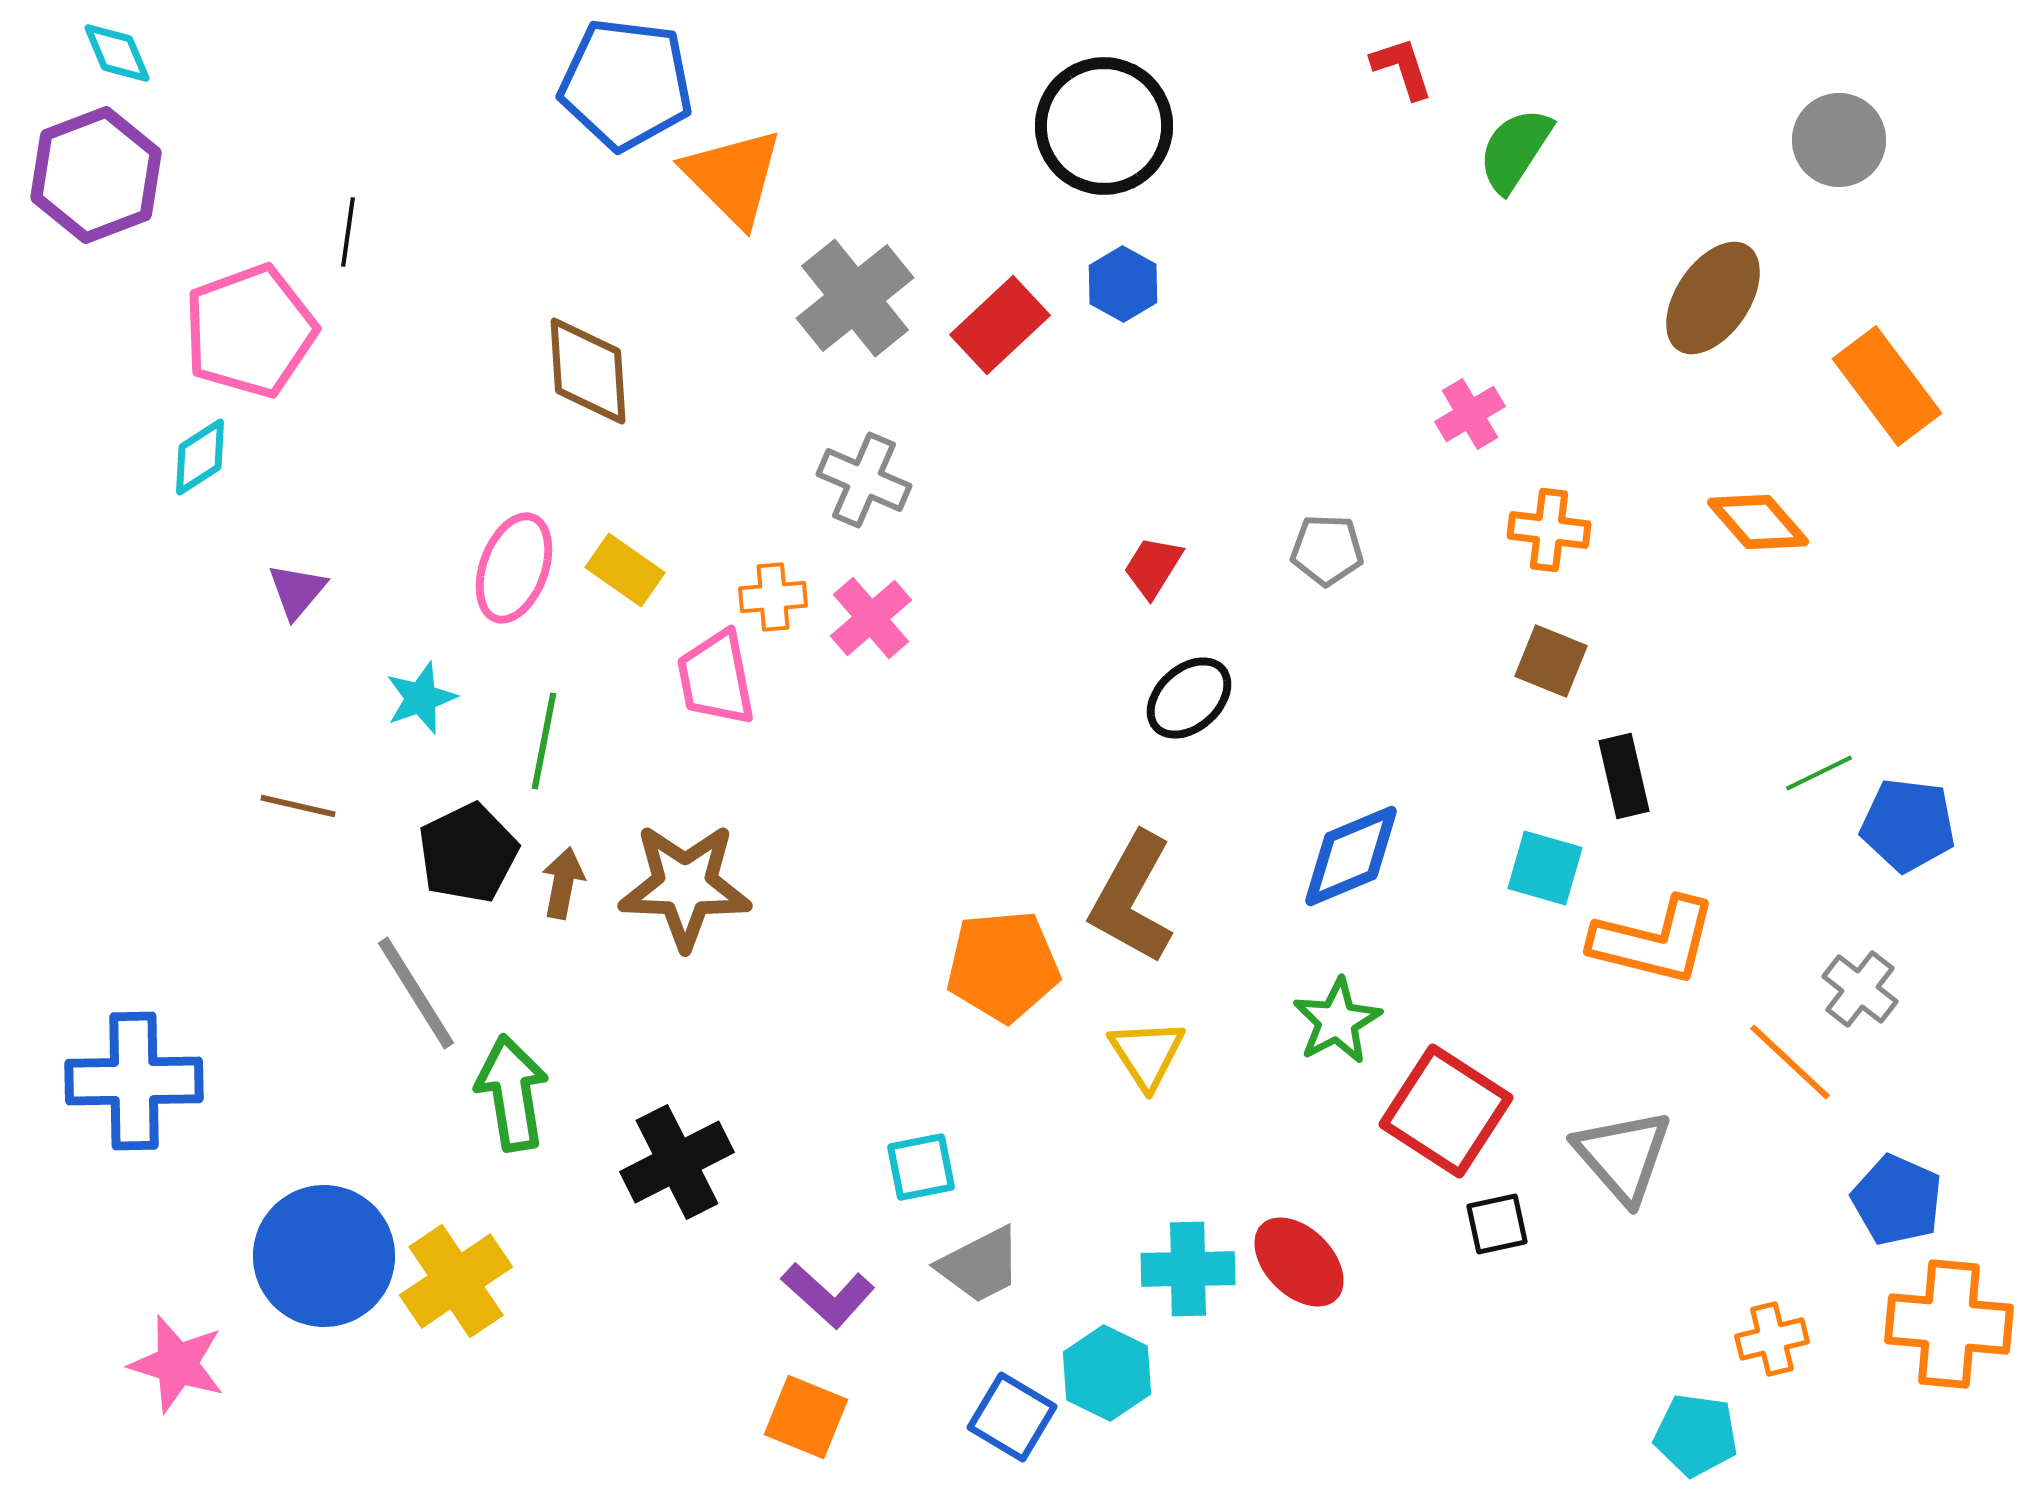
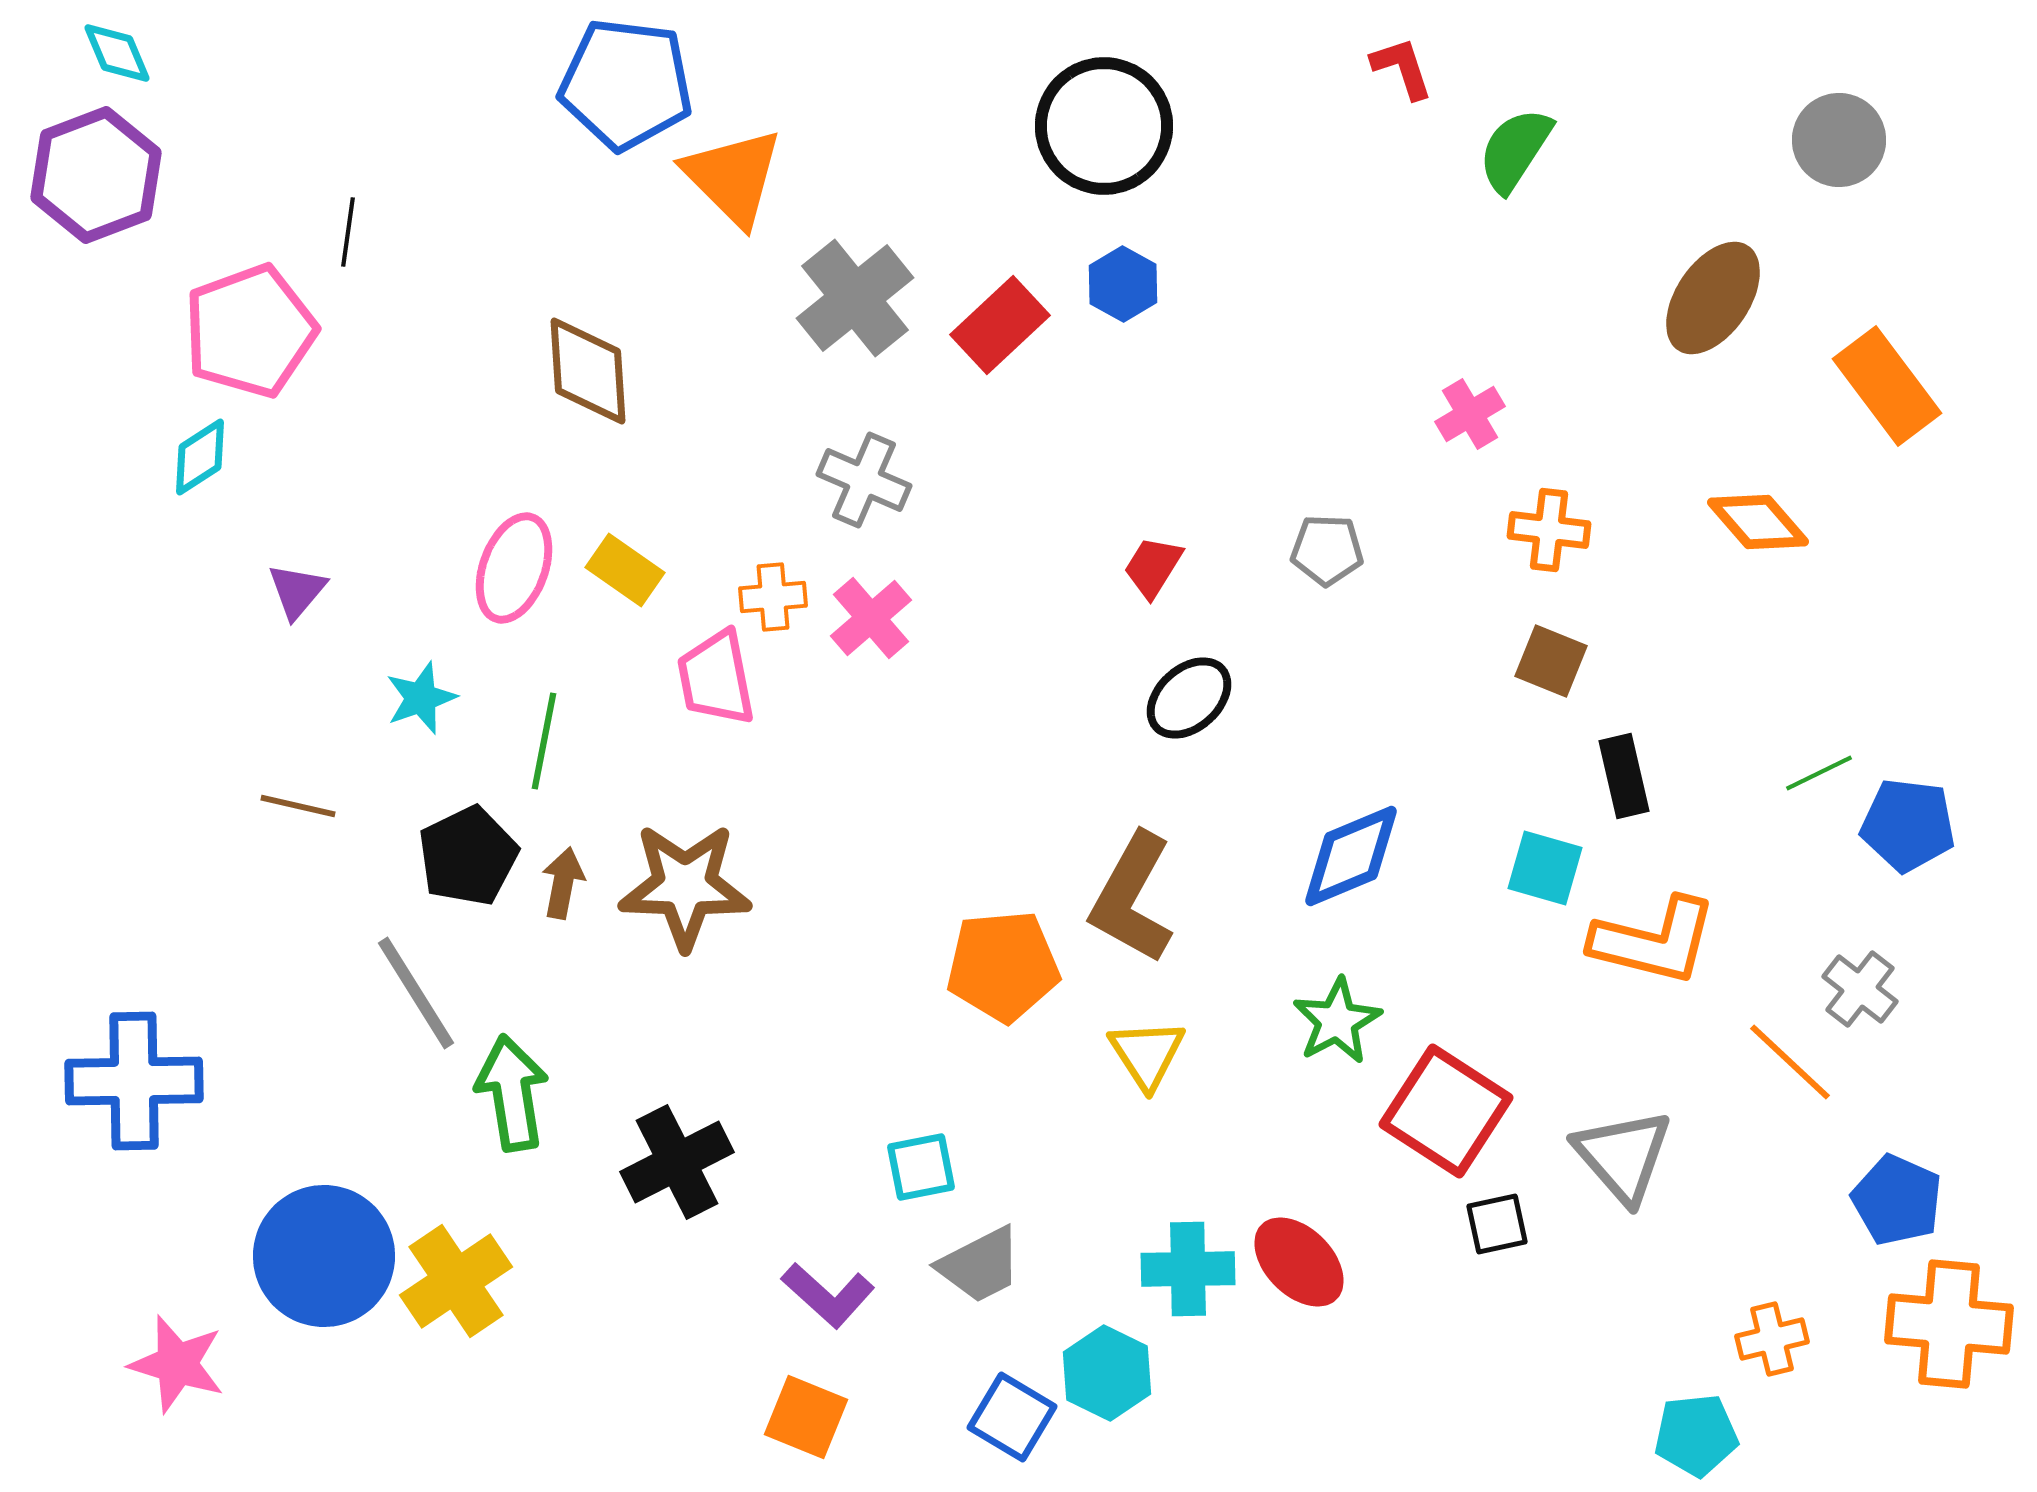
black pentagon at (468, 853): moved 3 px down
cyan pentagon at (1696, 1435): rotated 14 degrees counterclockwise
